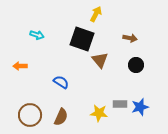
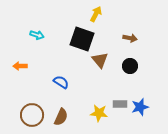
black circle: moved 6 px left, 1 px down
brown circle: moved 2 px right
